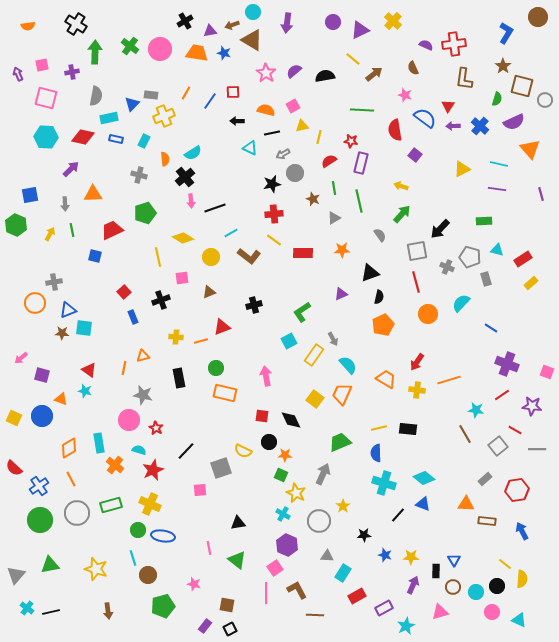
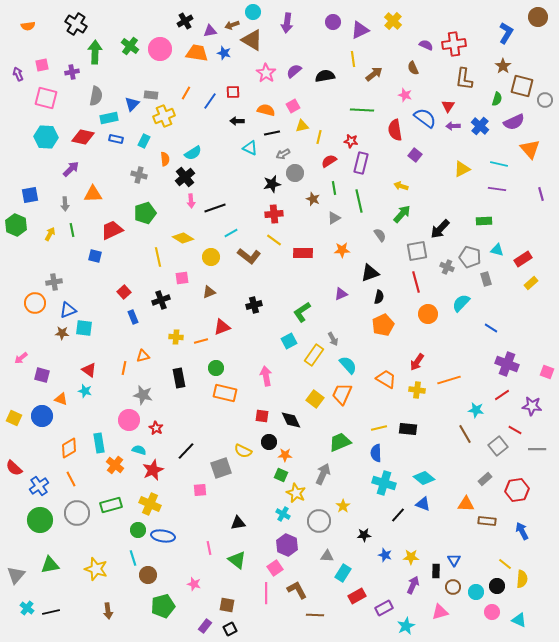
yellow line at (353, 59): rotated 42 degrees clockwise
